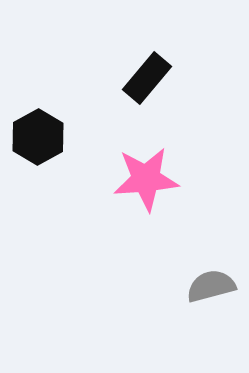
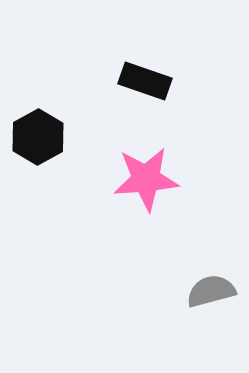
black rectangle: moved 2 px left, 3 px down; rotated 69 degrees clockwise
gray semicircle: moved 5 px down
